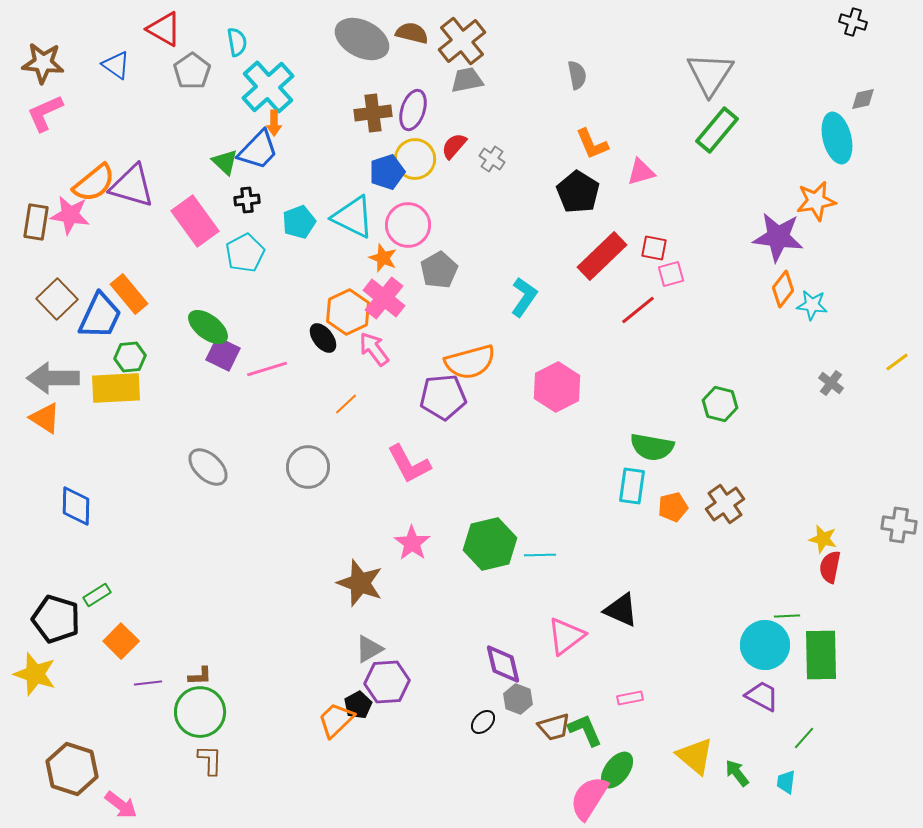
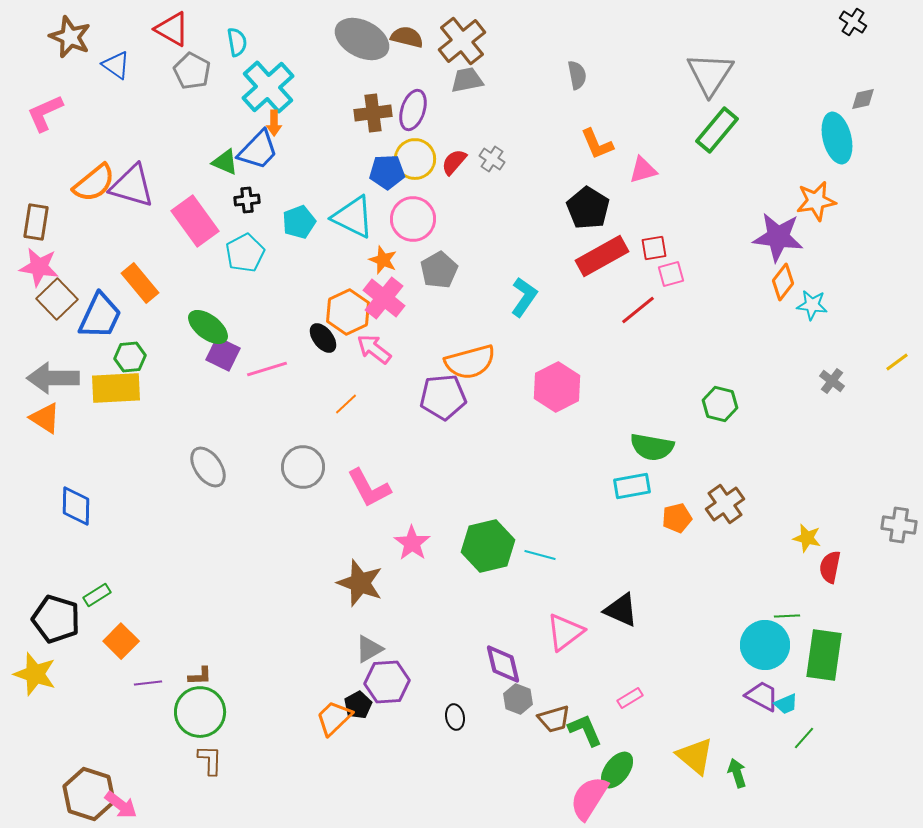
black cross at (853, 22): rotated 16 degrees clockwise
red triangle at (164, 29): moved 8 px right
brown semicircle at (412, 33): moved 5 px left, 4 px down
brown star at (43, 63): moved 27 px right, 26 px up; rotated 18 degrees clockwise
gray pentagon at (192, 71): rotated 9 degrees counterclockwise
orange L-shape at (592, 144): moved 5 px right
red semicircle at (454, 146): moved 16 px down
green triangle at (225, 162): rotated 20 degrees counterclockwise
blue pentagon at (387, 172): rotated 16 degrees clockwise
pink triangle at (641, 172): moved 2 px right, 2 px up
black pentagon at (578, 192): moved 10 px right, 16 px down
pink star at (70, 215): moved 31 px left, 52 px down
pink circle at (408, 225): moved 5 px right, 6 px up
red square at (654, 248): rotated 20 degrees counterclockwise
red rectangle at (602, 256): rotated 15 degrees clockwise
orange star at (383, 258): moved 2 px down
orange diamond at (783, 289): moved 7 px up
orange rectangle at (129, 294): moved 11 px right, 11 px up
pink arrow at (374, 349): rotated 15 degrees counterclockwise
gray cross at (831, 383): moved 1 px right, 2 px up
pink L-shape at (409, 464): moved 40 px left, 24 px down
gray ellipse at (208, 467): rotated 12 degrees clockwise
gray circle at (308, 467): moved 5 px left
cyan rectangle at (632, 486): rotated 72 degrees clockwise
orange pentagon at (673, 507): moved 4 px right, 11 px down
yellow star at (823, 539): moved 16 px left, 1 px up
green hexagon at (490, 544): moved 2 px left, 2 px down
cyan line at (540, 555): rotated 16 degrees clockwise
pink triangle at (566, 636): moved 1 px left, 4 px up
green rectangle at (821, 655): moved 3 px right; rotated 9 degrees clockwise
pink rectangle at (630, 698): rotated 20 degrees counterclockwise
orange trapezoid at (336, 720): moved 2 px left, 2 px up
black ellipse at (483, 722): moved 28 px left, 5 px up; rotated 55 degrees counterclockwise
brown trapezoid at (554, 727): moved 8 px up
brown hexagon at (72, 769): moved 17 px right, 25 px down
green arrow at (737, 773): rotated 20 degrees clockwise
cyan trapezoid at (786, 782): moved 78 px up; rotated 120 degrees counterclockwise
